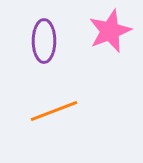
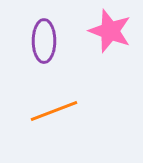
pink star: rotated 30 degrees counterclockwise
